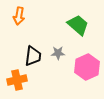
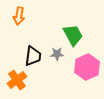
green trapezoid: moved 5 px left, 10 px down; rotated 20 degrees clockwise
gray star: moved 1 px left, 1 px down
orange cross: rotated 24 degrees counterclockwise
